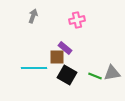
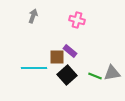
pink cross: rotated 28 degrees clockwise
purple rectangle: moved 5 px right, 3 px down
black square: rotated 18 degrees clockwise
